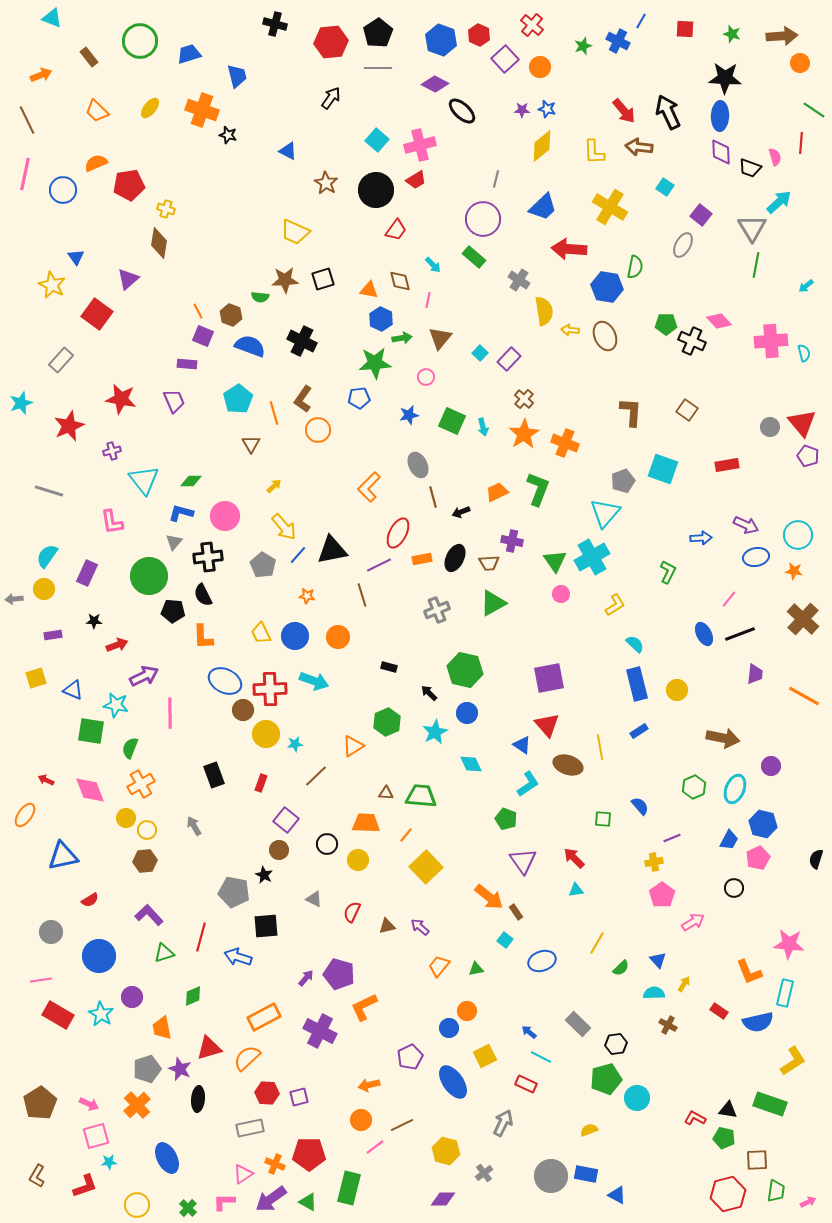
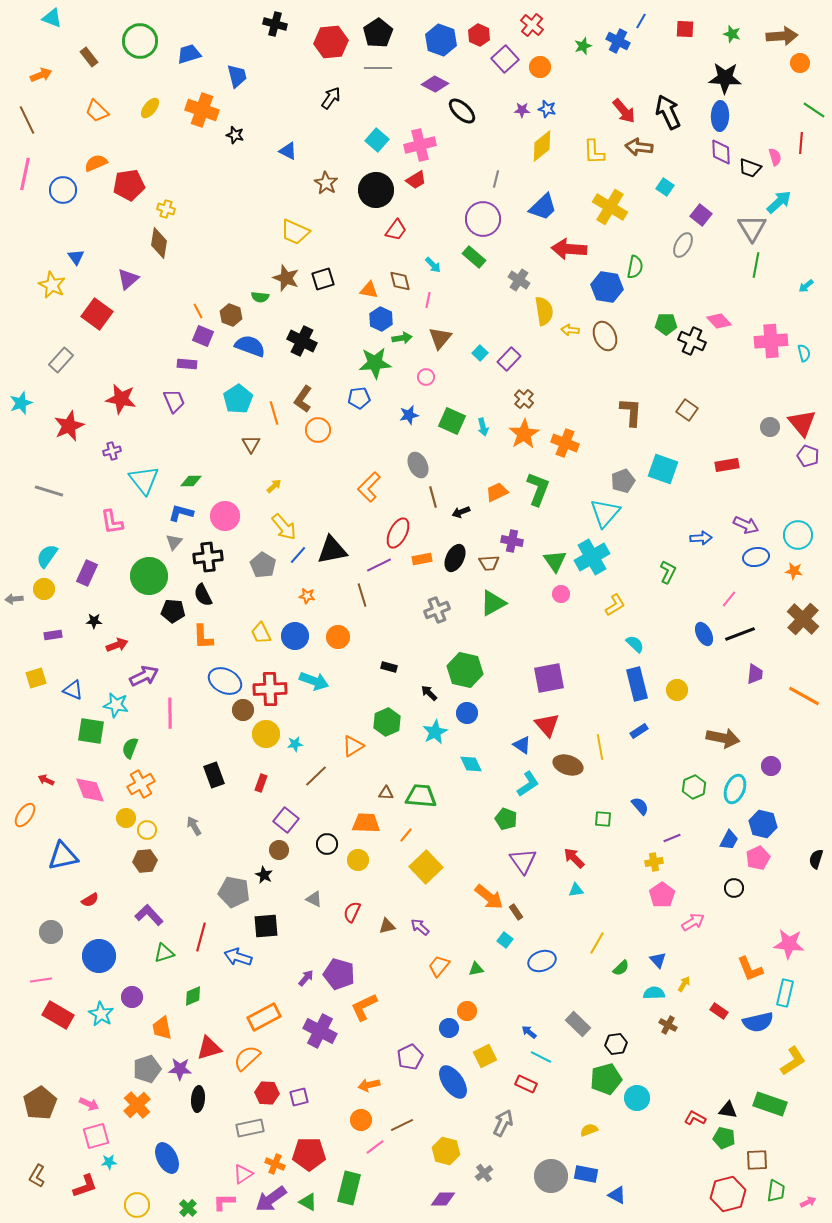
black star at (228, 135): moved 7 px right
brown star at (285, 280): moved 1 px right, 2 px up; rotated 24 degrees clockwise
orange L-shape at (749, 972): moved 1 px right, 3 px up
purple star at (180, 1069): rotated 20 degrees counterclockwise
